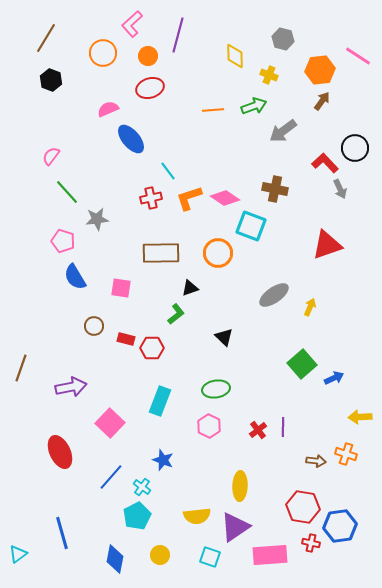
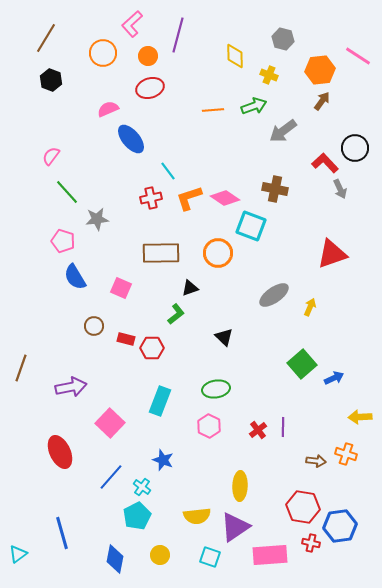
red triangle at (327, 245): moved 5 px right, 9 px down
pink square at (121, 288): rotated 15 degrees clockwise
